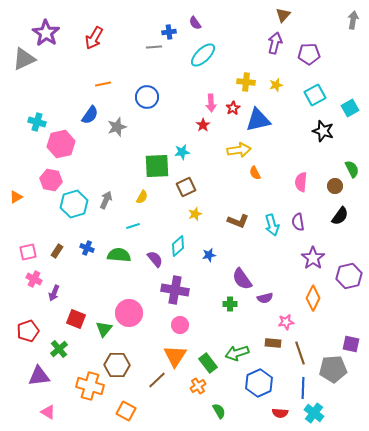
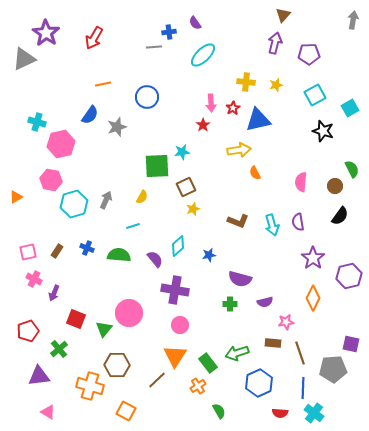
yellow star at (195, 214): moved 2 px left, 5 px up
purple semicircle at (242, 279): moved 2 px left; rotated 40 degrees counterclockwise
purple semicircle at (265, 298): moved 4 px down
